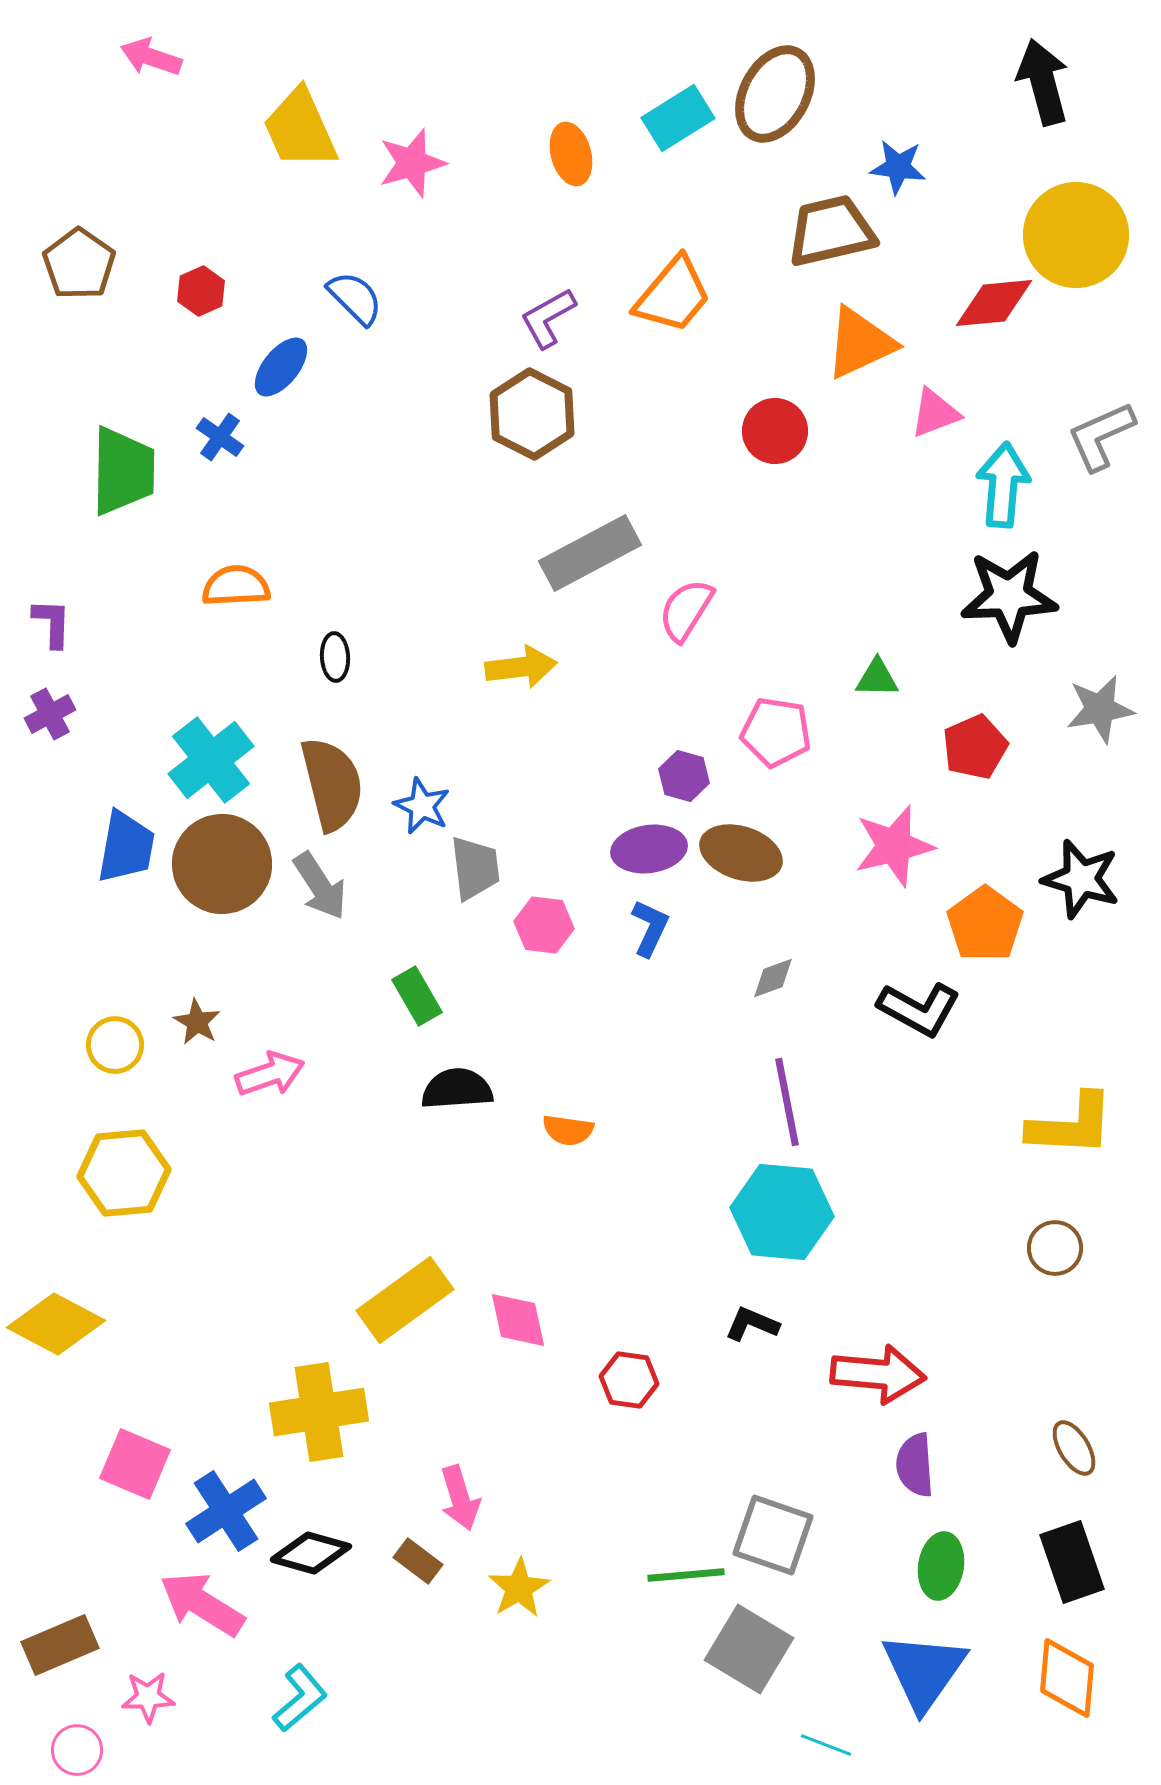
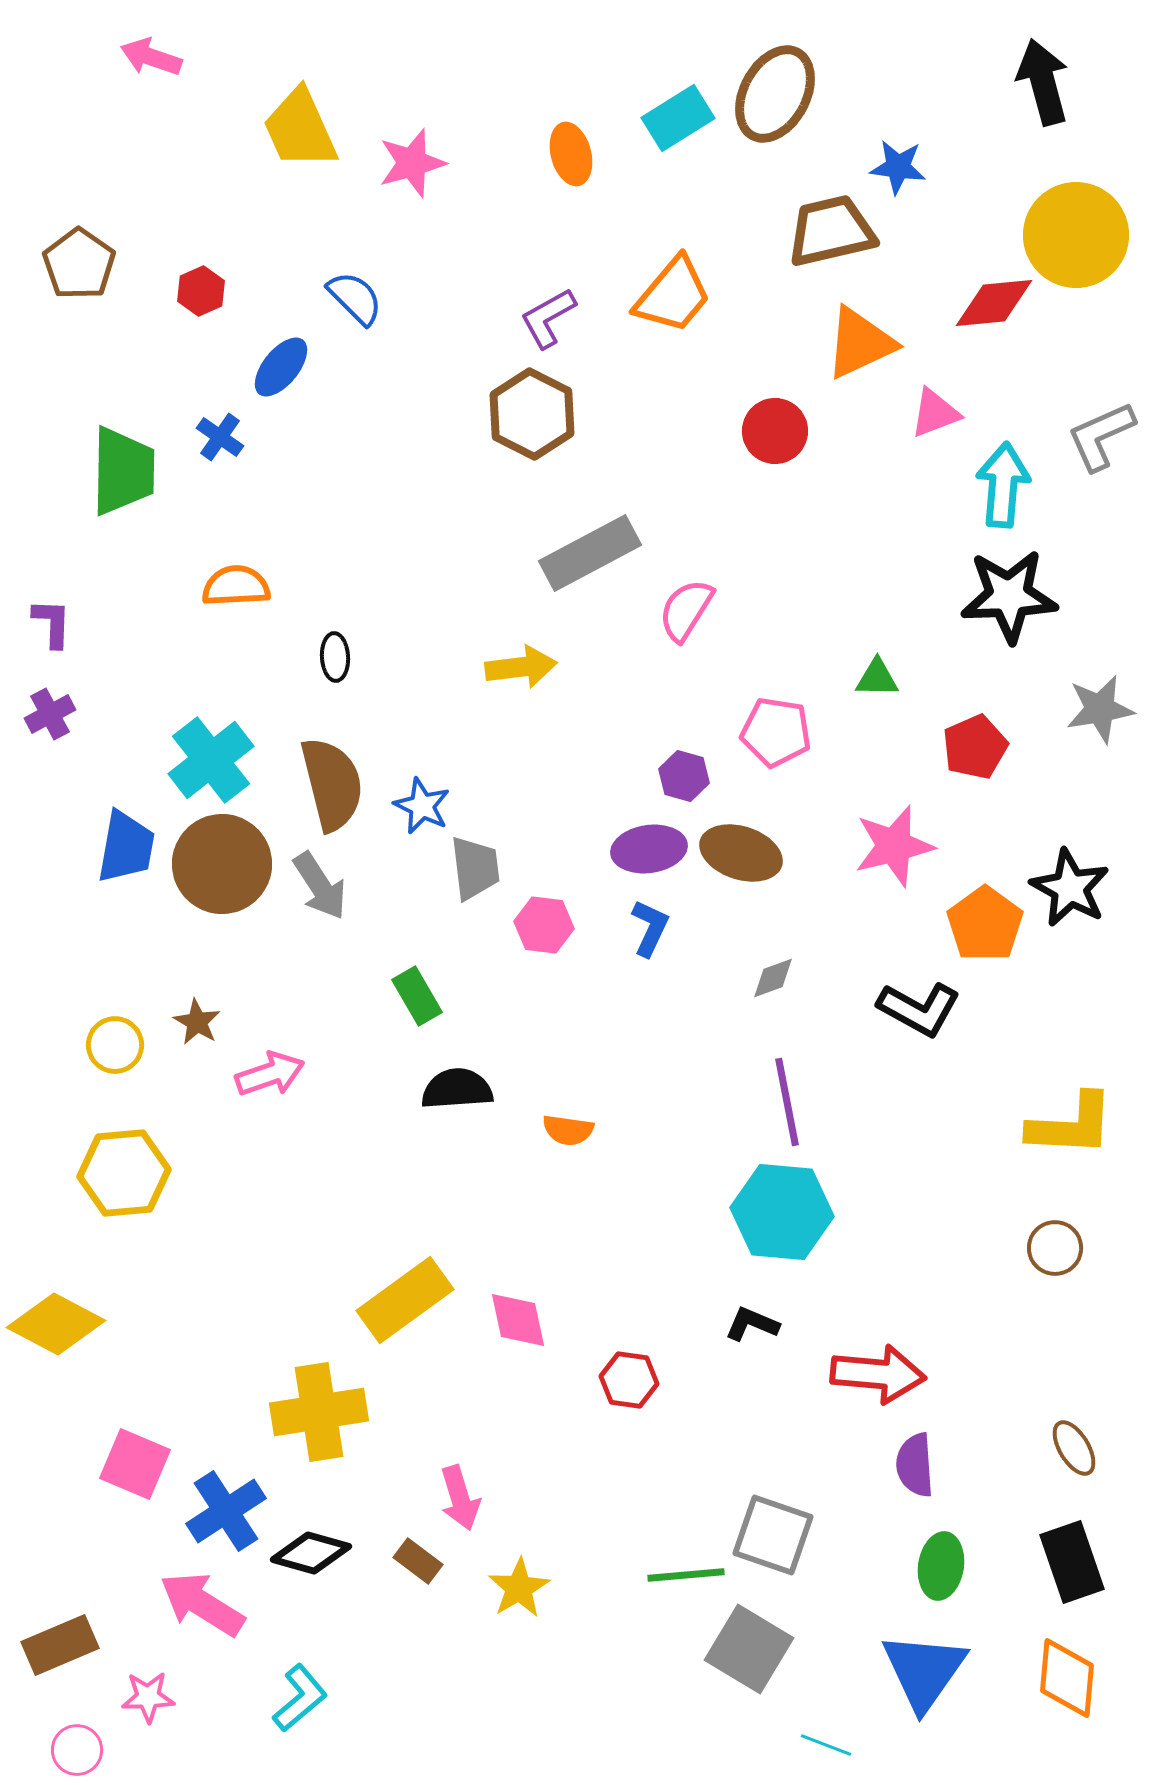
black star at (1081, 879): moved 11 px left, 9 px down; rotated 12 degrees clockwise
